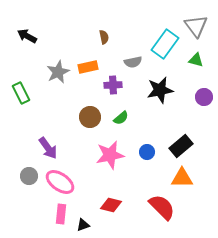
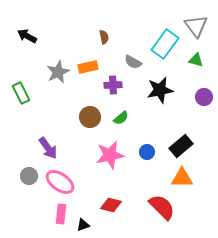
gray semicircle: rotated 42 degrees clockwise
